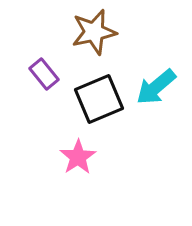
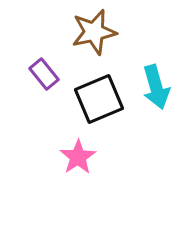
cyan arrow: rotated 66 degrees counterclockwise
